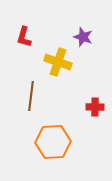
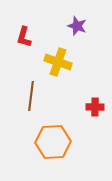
purple star: moved 6 px left, 11 px up
